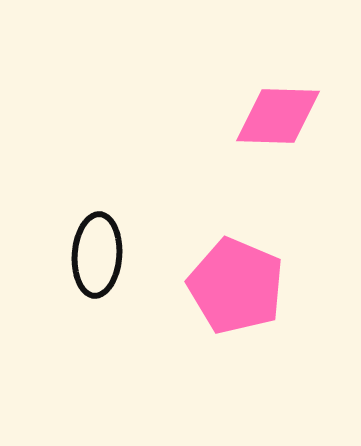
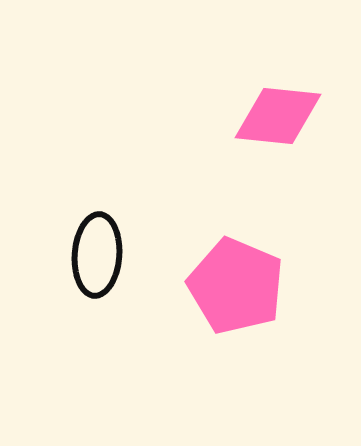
pink diamond: rotated 4 degrees clockwise
